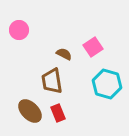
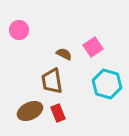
brown ellipse: rotated 70 degrees counterclockwise
